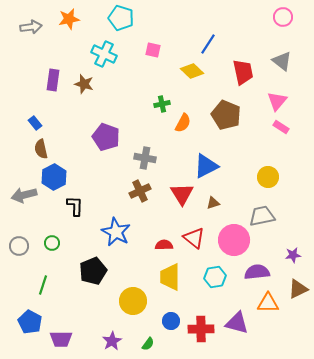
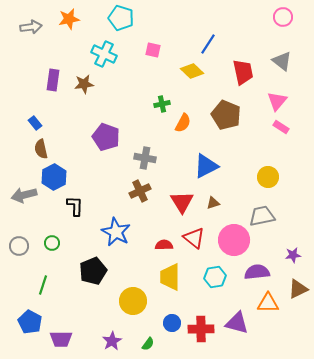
brown star at (84, 84): rotated 24 degrees counterclockwise
red triangle at (182, 194): moved 8 px down
blue circle at (171, 321): moved 1 px right, 2 px down
